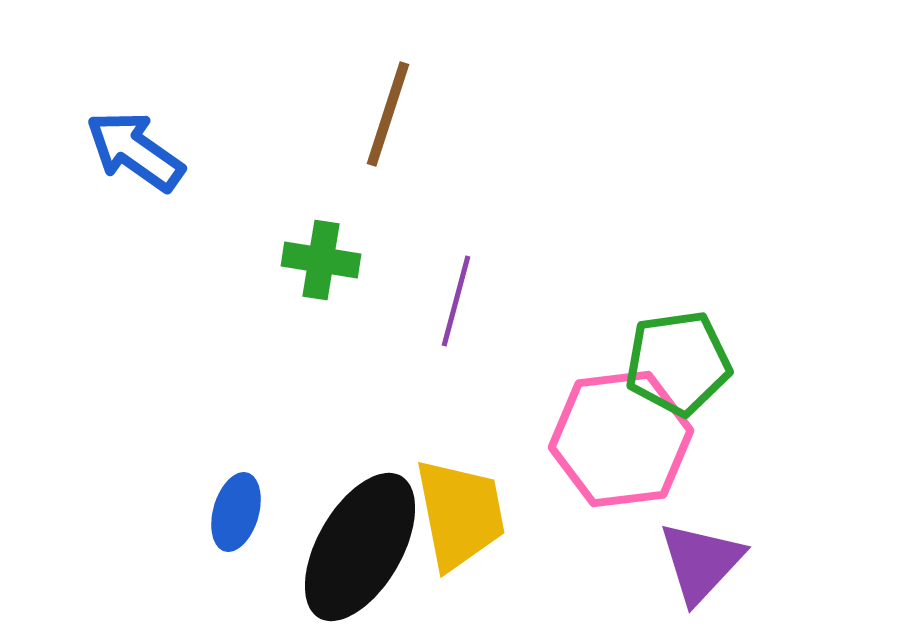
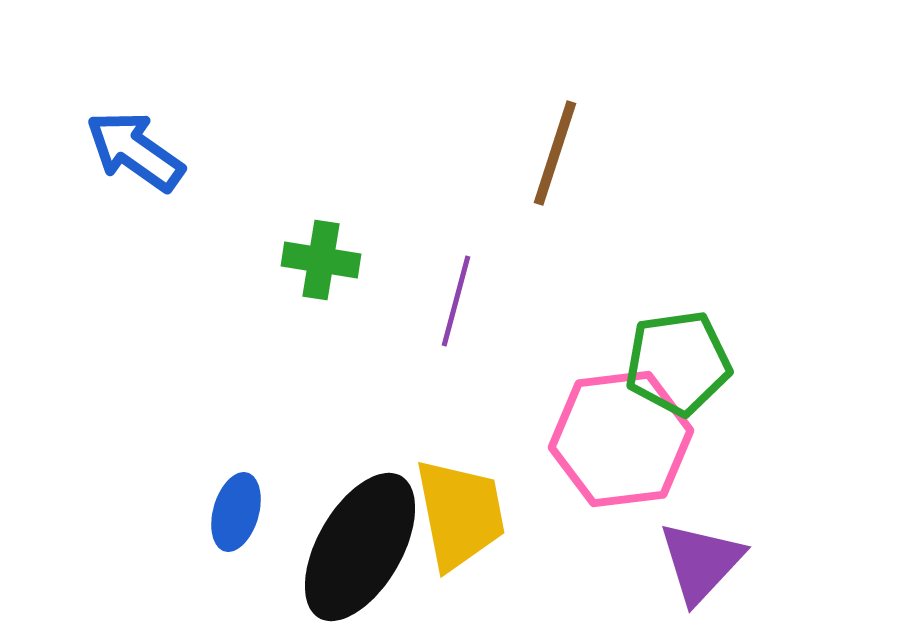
brown line: moved 167 px right, 39 px down
